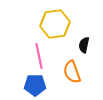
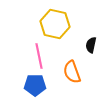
yellow hexagon: rotated 20 degrees clockwise
black semicircle: moved 7 px right
